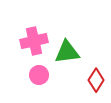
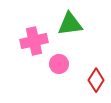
green triangle: moved 3 px right, 28 px up
pink circle: moved 20 px right, 11 px up
